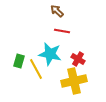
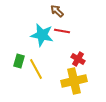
cyan star: moved 8 px left, 19 px up
